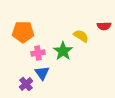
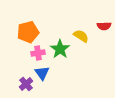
orange pentagon: moved 5 px right; rotated 15 degrees counterclockwise
green star: moved 3 px left, 2 px up
